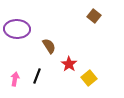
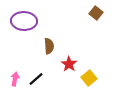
brown square: moved 2 px right, 3 px up
purple ellipse: moved 7 px right, 8 px up
brown semicircle: rotated 28 degrees clockwise
black line: moved 1 px left, 3 px down; rotated 28 degrees clockwise
